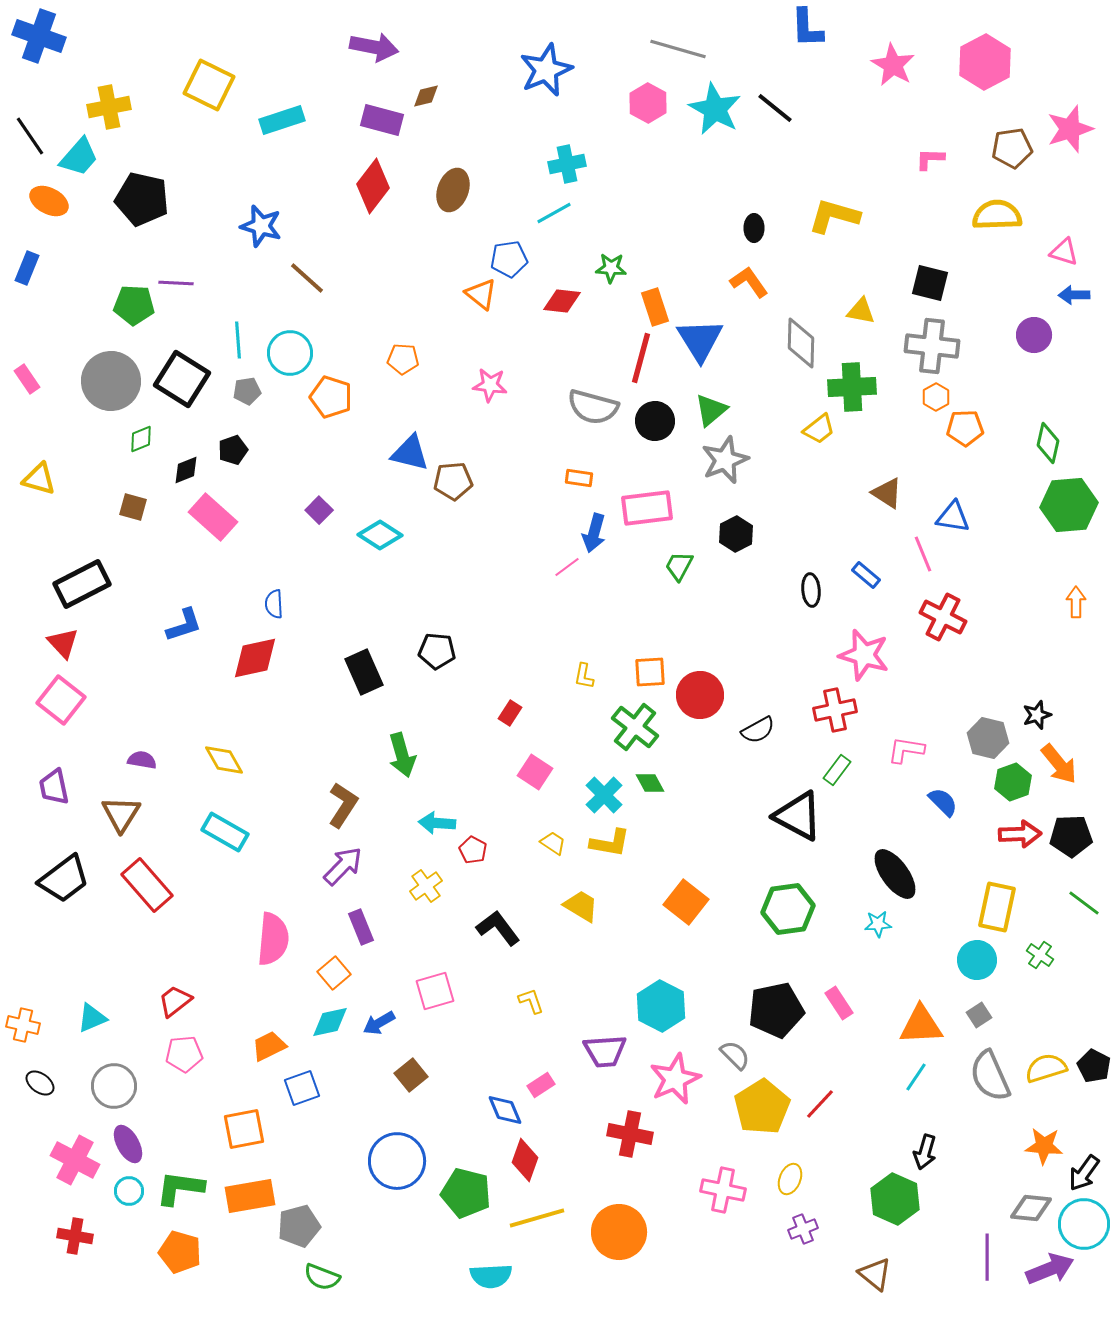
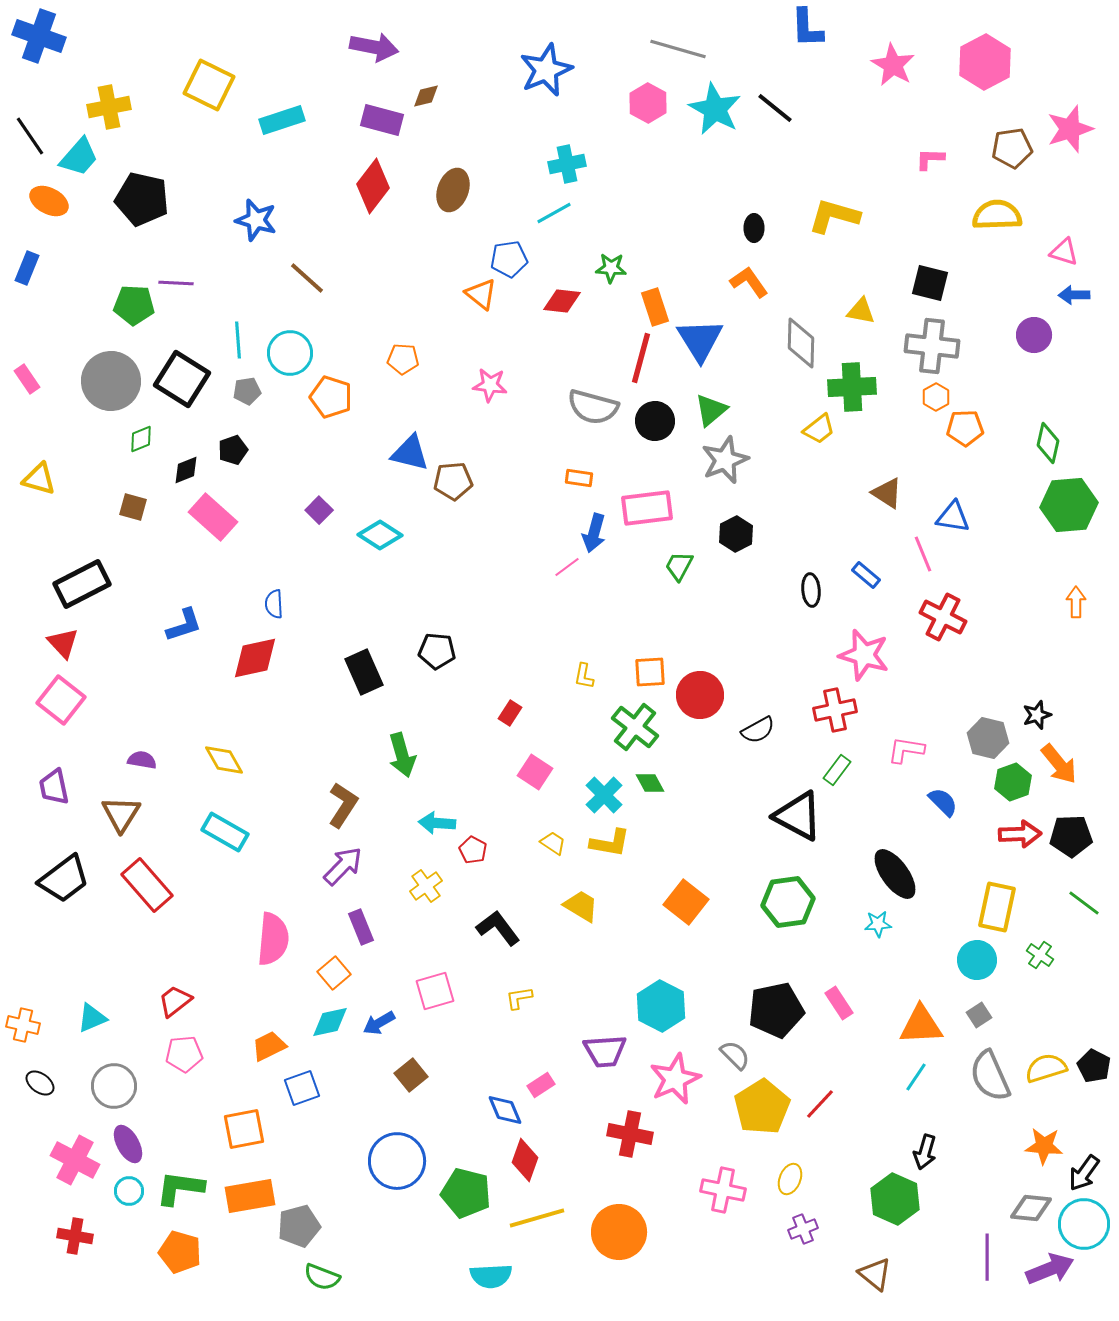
blue star at (261, 226): moved 5 px left, 6 px up
green hexagon at (788, 909): moved 7 px up
yellow L-shape at (531, 1001): moved 12 px left, 3 px up; rotated 80 degrees counterclockwise
